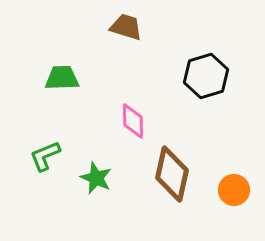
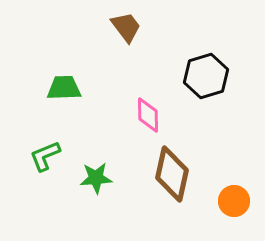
brown trapezoid: rotated 36 degrees clockwise
green trapezoid: moved 2 px right, 10 px down
pink diamond: moved 15 px right, 6 px up
green star: rotated 28 degrees counterclockwise
orange circle: moved 11 px down
